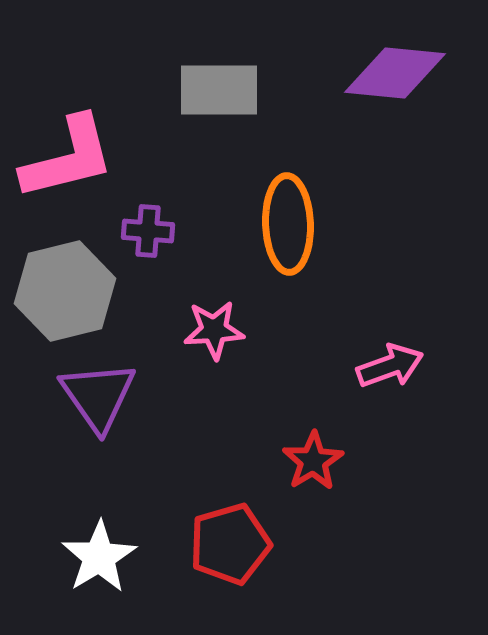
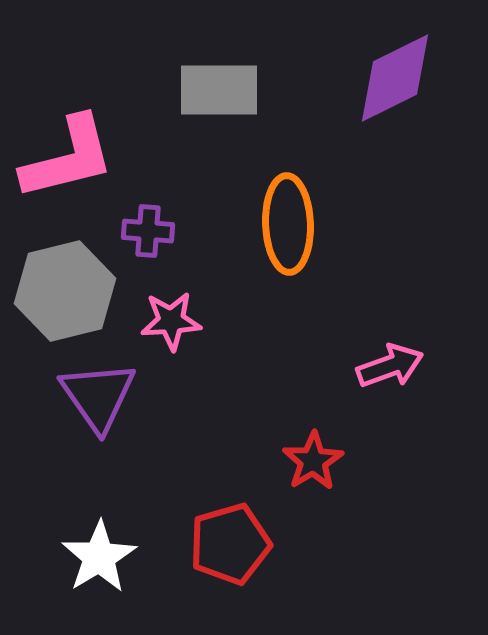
purple diamond: moved 5 px down; rotated 32 degrees counterclockwise
pink star: moved 43 px left, 9 px up
